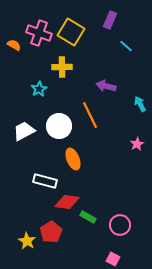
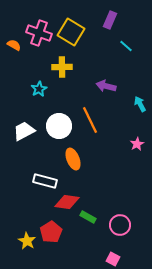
orange line: moved 5 px down
